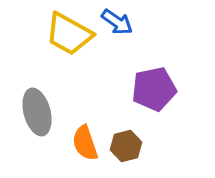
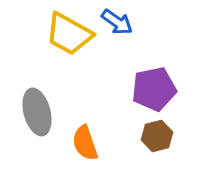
brown hexagon: moved 31 px right, 10 px up
